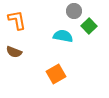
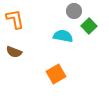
orange L-shape: moved 2 px left, 1 px up
